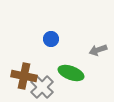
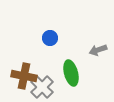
blue circle: moved 1 px left, 1 px up
green ellipse: rotated 55 degrees clockwise
